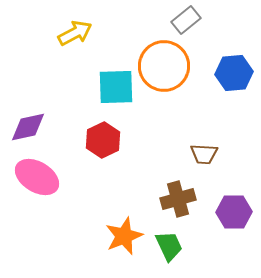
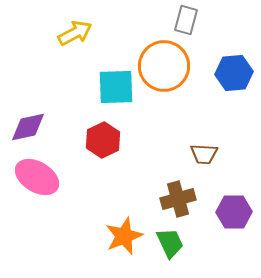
gray rectangle: rotated 36 degrees counterclockwise
green trapezoid: moved 1 px right, 3 px up
